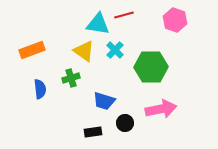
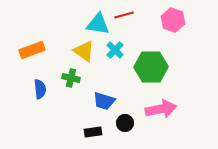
pink hexagon: moved 2 px left
green cross: rotated 30 degrees clockwise
